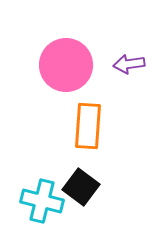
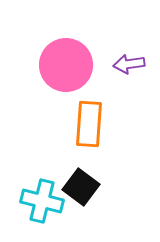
orange rectangle: moved 1 px right, 2 px up
